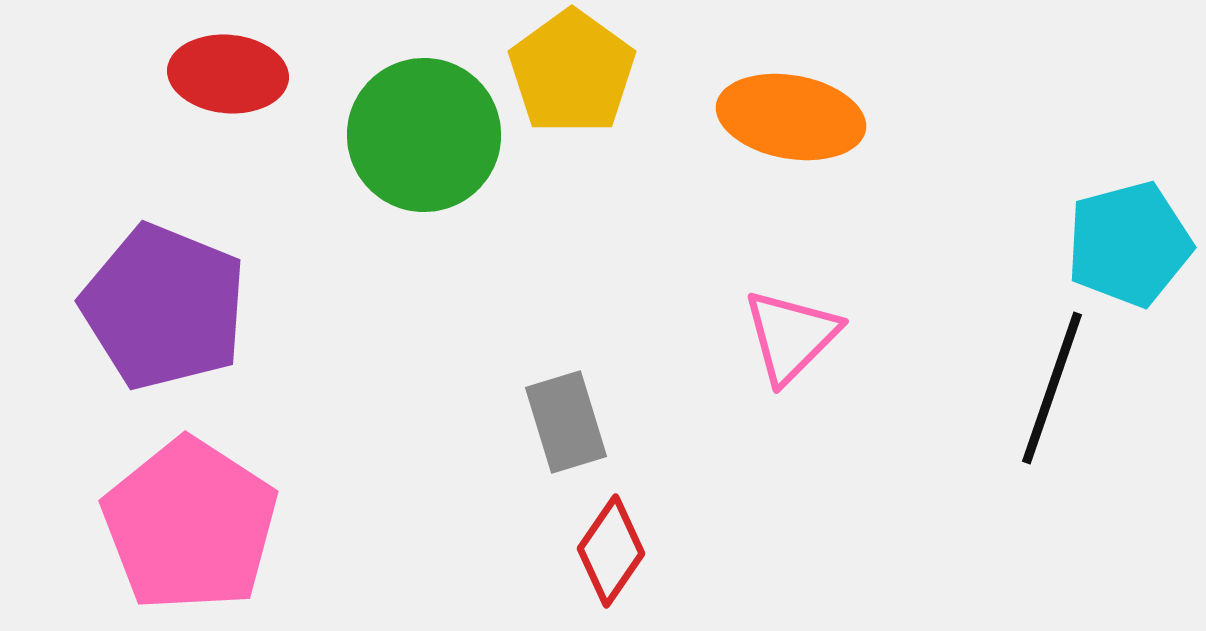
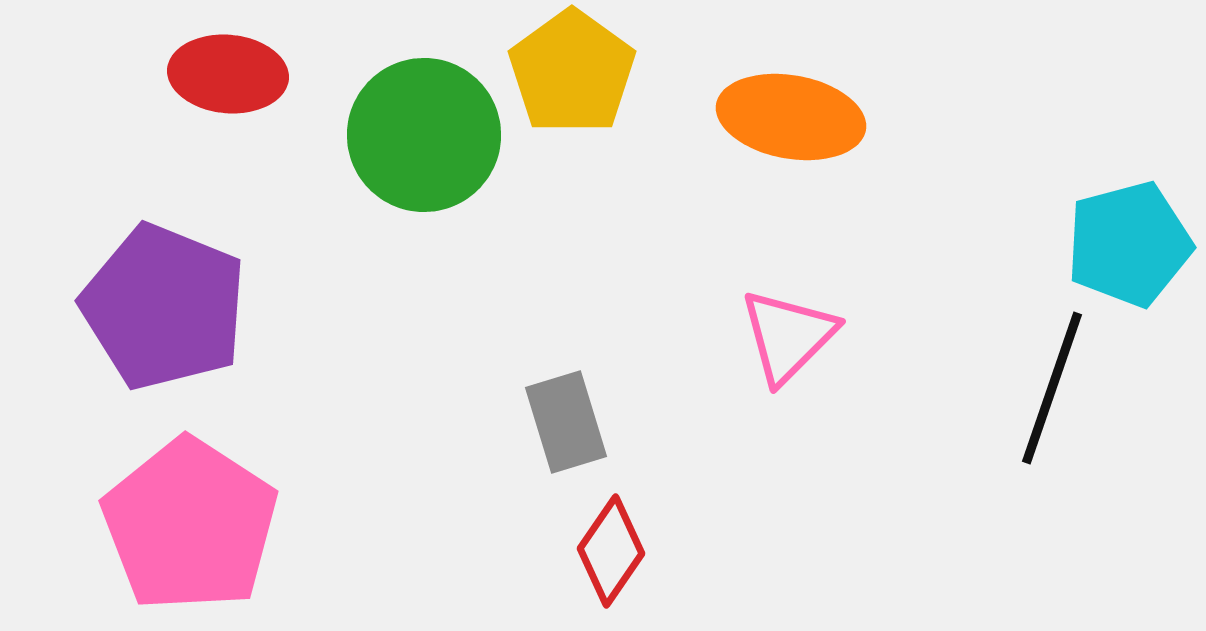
pink triangle: moved 3 px left
